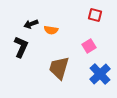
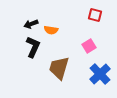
black L-shape: moved 12 px right
